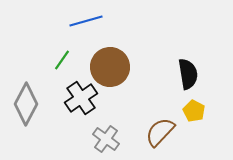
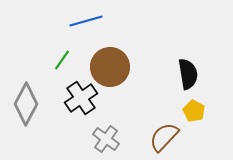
brown semicircle: moved 4 px right, 5 px down
